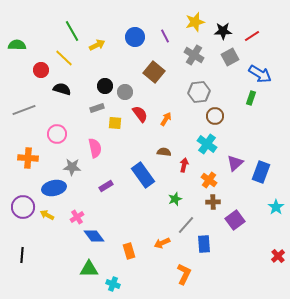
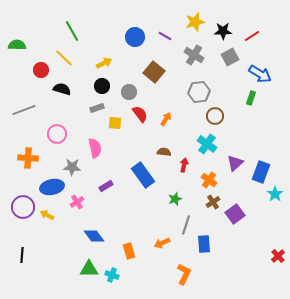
purple line at (165, 36): rotated 32 degrees counterclockwise
yellow arrow at (97, 45): moved 7 px right, 18 px down
black circle at (105, 86): moved 3 px left
gray circle at (125, 92): moved 4 px right
blue ellipse at (54, 188): moved 2 px left, 1 px up
brown cross at (213, 202): rotated 32 degrees counterclockwise
cyan star at (276, 207): moved 1 px left, 13 px up
pink cross at (77, 217): moved 15 px up
purple square at (235, 220): moved 6 px up
gray line at (186, 225): rotated 24 degrees counterclockwise
cyan cross at (113, 284): moved 1 px left, 9 px up
